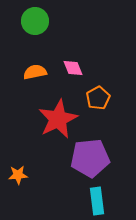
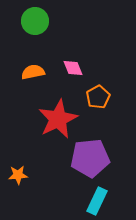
orange semicircle: moved 2 px left
orange pentagon: moved 1 px up
cyan rectangle: rotated 32 degrees clockwise
